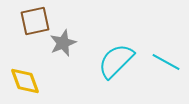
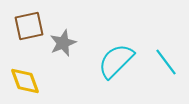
brown square: moved 6 px left, 5 px down
cyan line: rotated 24 degrees clockwise
